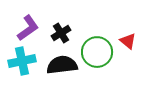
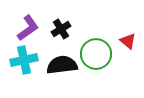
black cross: moved 4 px up
green circle: moved 1 px left, 2 px down
cyan cross: moved 2 px right, 1 px up
